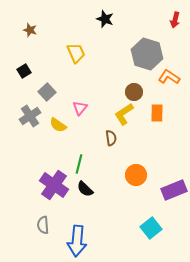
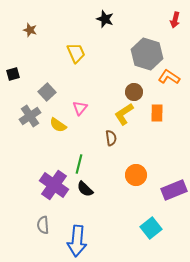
black square: moved 11 px left, 3 px down; rotated 16 degrees clockwise
